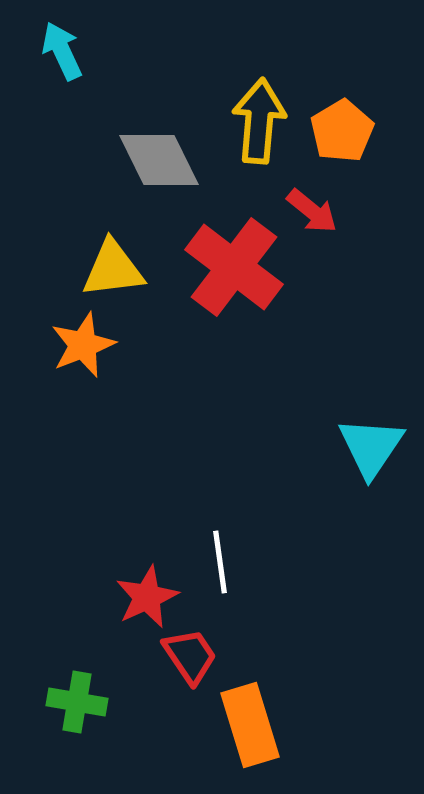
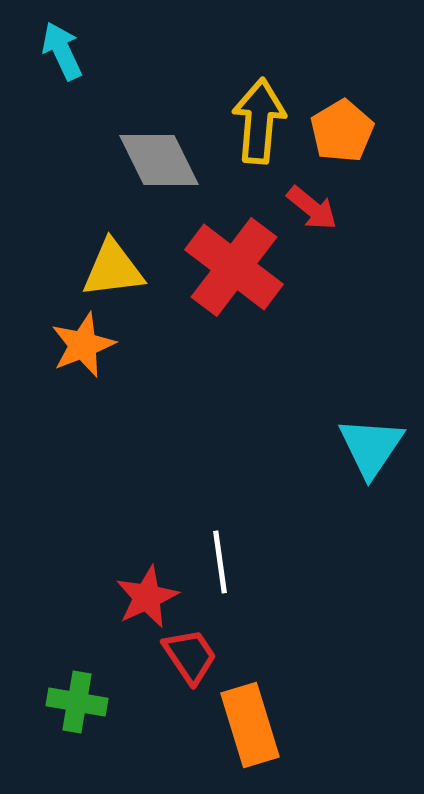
red arrow: moved 3 px up
